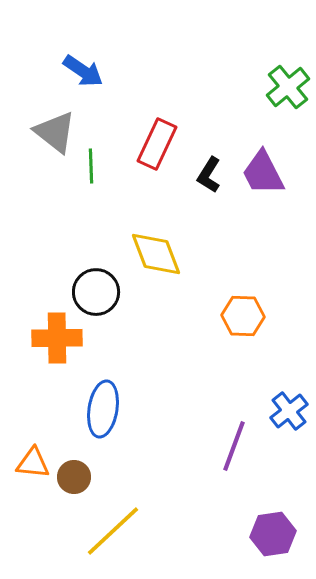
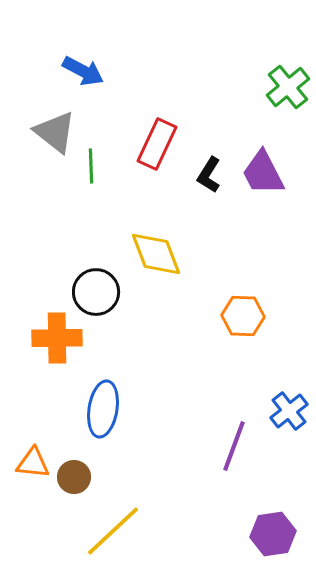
blue arrow: rotated 6 degrees counterclockwise
